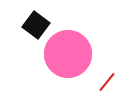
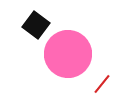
red line: moved 5 px left, 2 px down
